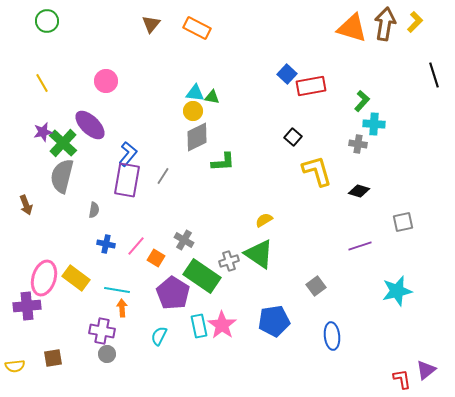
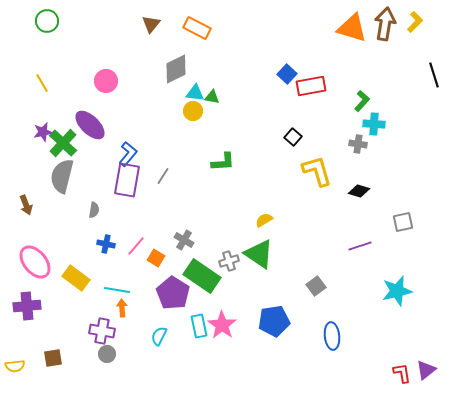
gray diamond at (197, 137): moved 21 px left, 68 px up
pink ellipse at (44, 278): moved 9 px left, 16 px up; rotated 56 degrees counterclockwise
red L-shape at (402, 379): moved 6 px up
